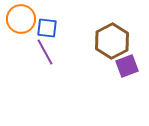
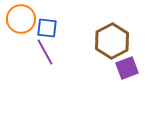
purple square: moved 2 px down
